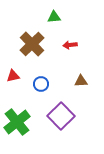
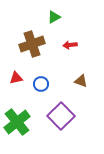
green triangle: rotated 24 degrees counterclockwise
brown cross: rotated 25 degrees clockwise
red triangle: moved 3 px right, 2 px down
brown triangle: rotated 24 degrees clockwise
